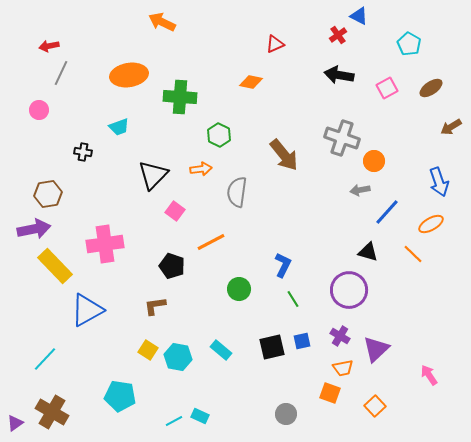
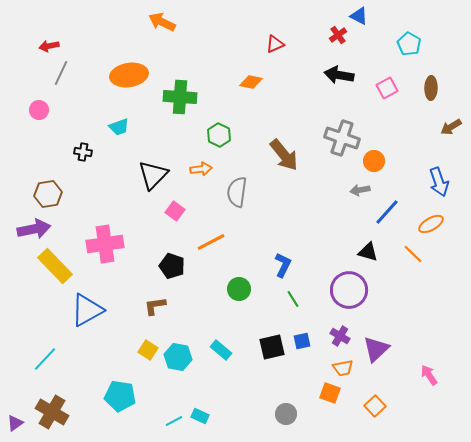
brown ellipse at (431, 88): rotated 55 degrees counterclockwise
